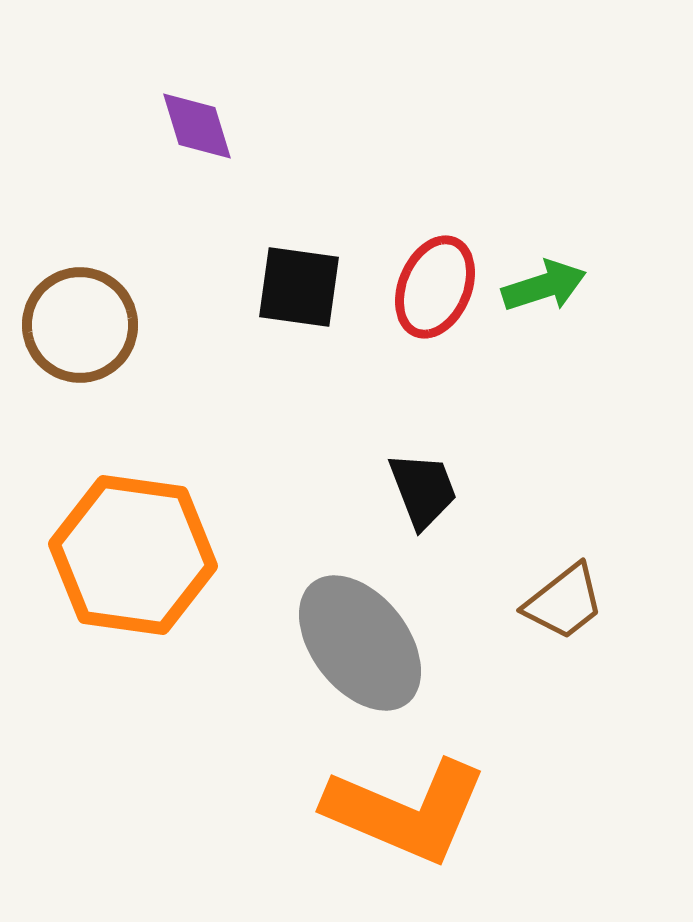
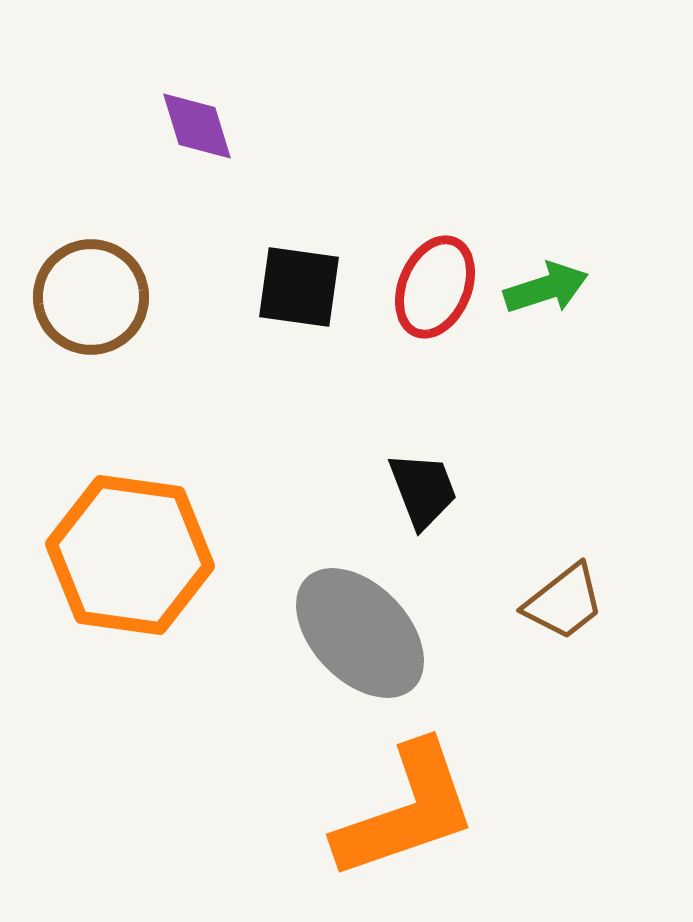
green arrow: moved 2 px right, 2 px down
brown circle: moved 11 px right, 28 px up
orange hexagon: moved 3 px left
gray ellipse: moved 10 px up; rotated 6 degrees counterclockwise
orange L-shape: rotated 42 degrees counterclockwise
